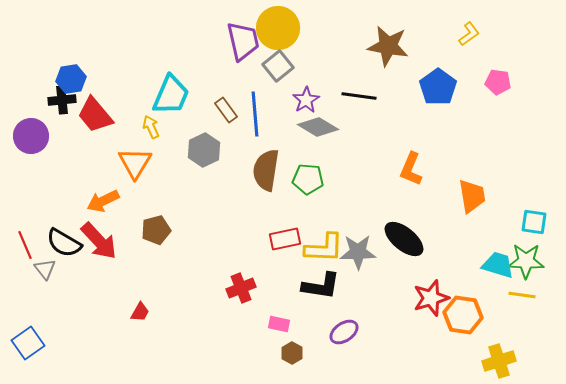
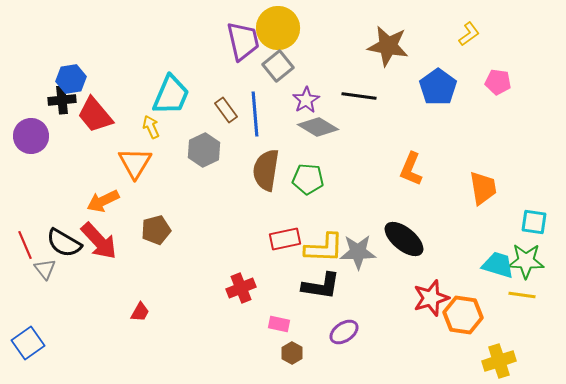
orange trapezoid at (472, 196): moved 11 px right, 8 px up
